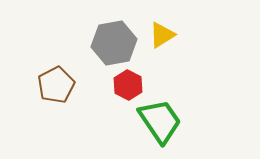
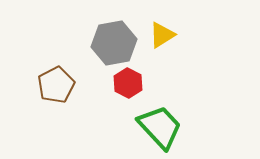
red hexagon: moved 2 px up
green trapezoid: moved 6 px down; rotated 9 degrees counterclockwise
